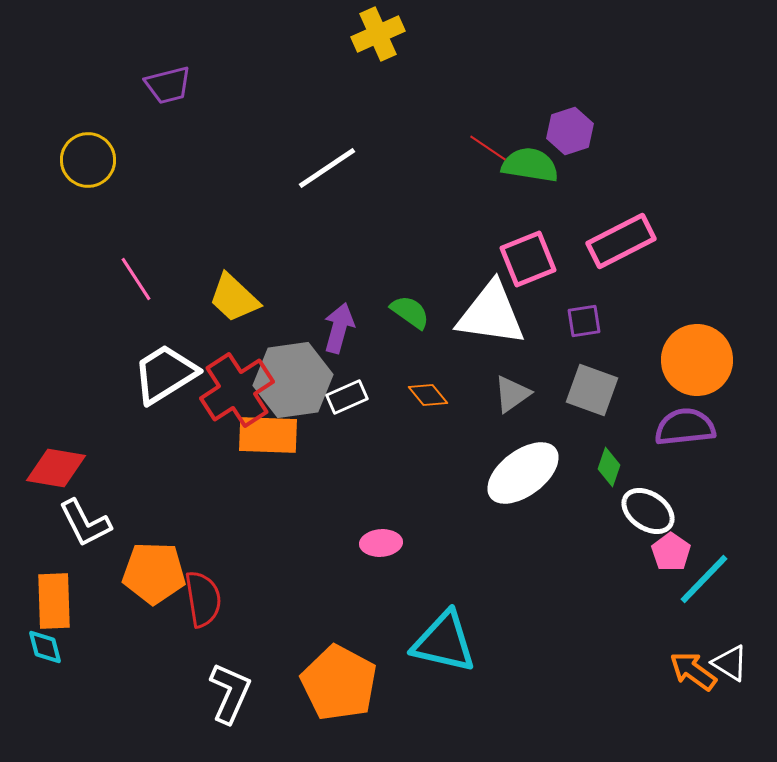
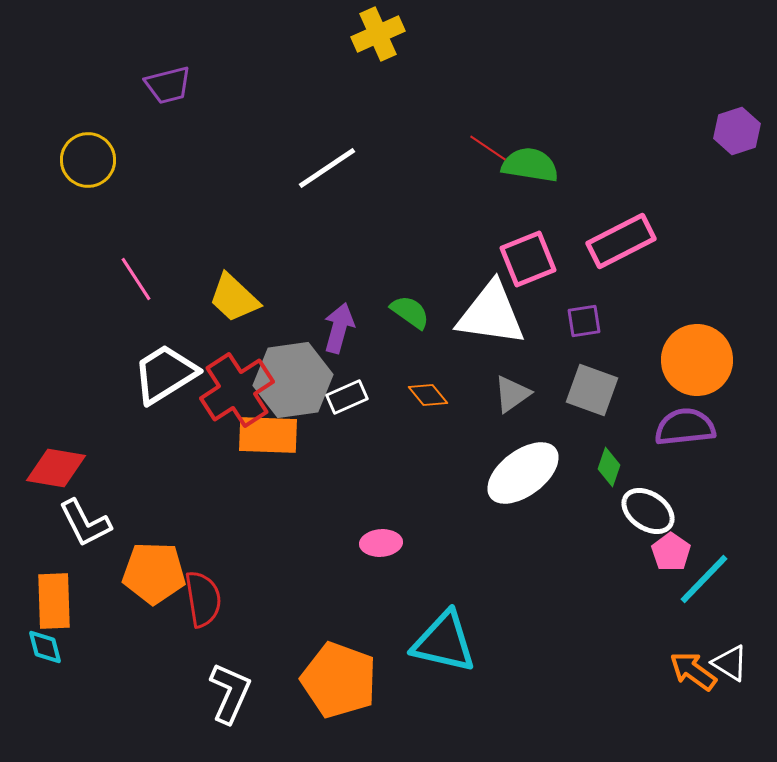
purple hexagon at (570, 131): moved 167 px right
orange pentagon at (339, 683): moved 3 px up; rotated 8 degrees counterclockwise
